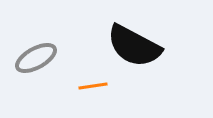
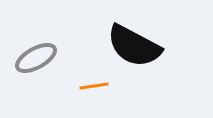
orange line: moved 1 px right
